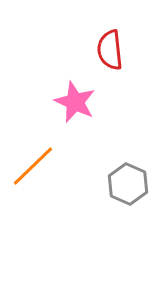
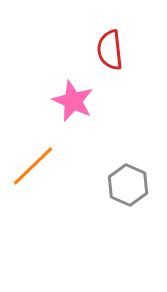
pink star: moved 2 px left, 1 px up
gray hexagon: moved 1 px down
